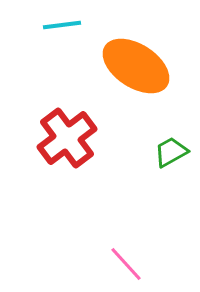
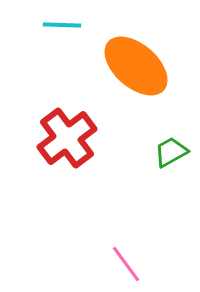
cyan line: rotated 9 degrees clockwise
orange ellipse: rotated 8 degrees clockwise
pink line: rotated 6 degrees clockwise
